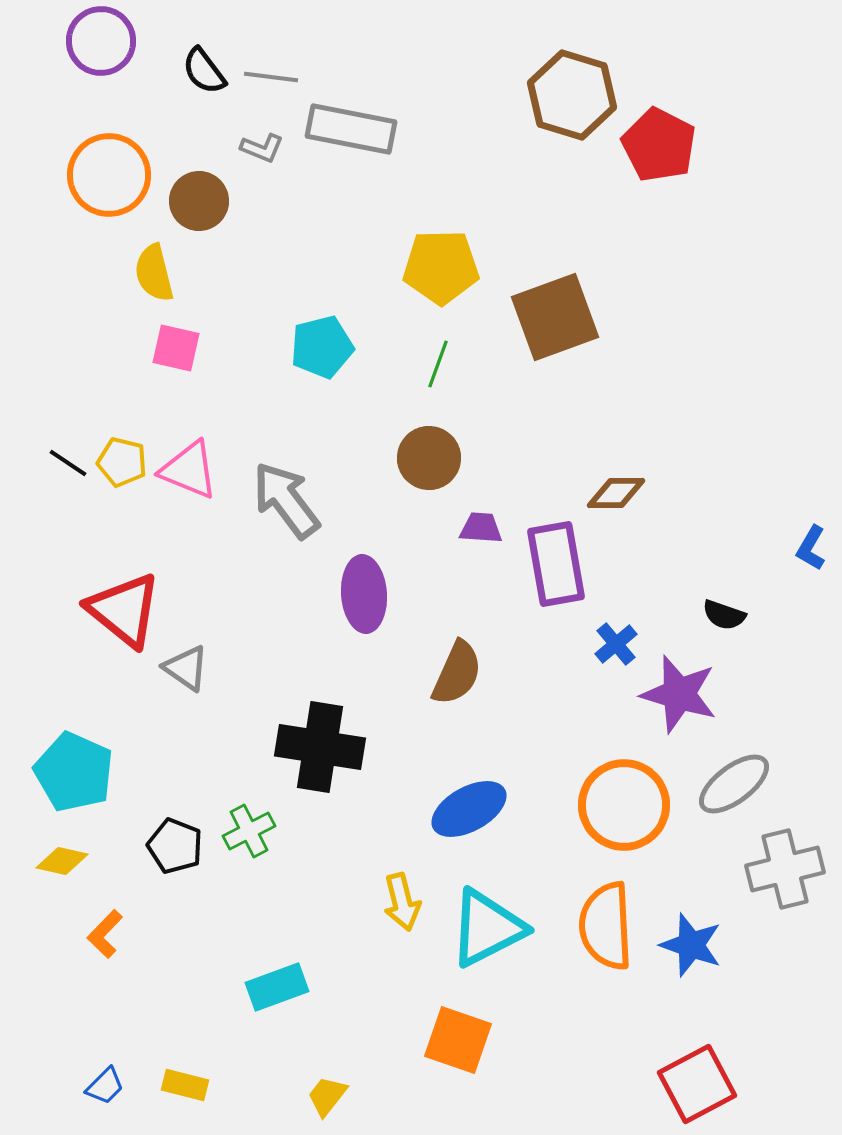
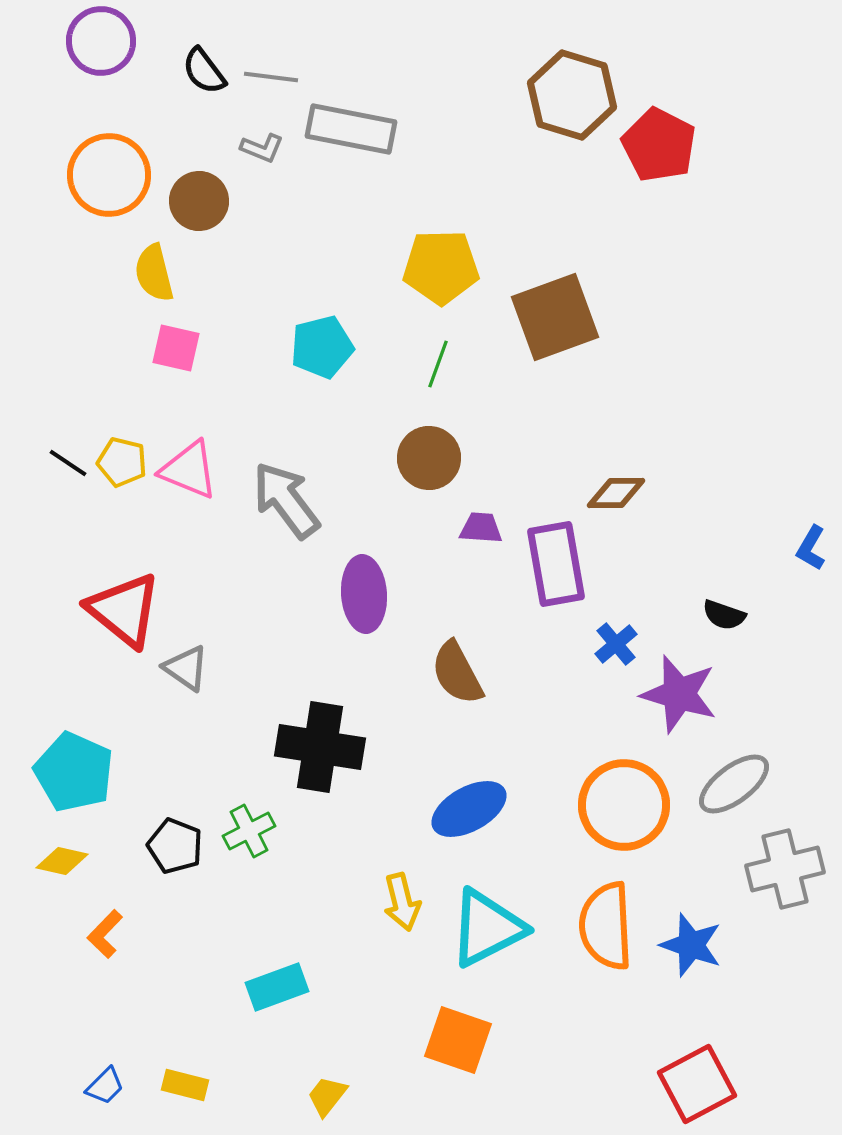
brown semicircle at (457, 673): rotated 128 degrees clockwise
